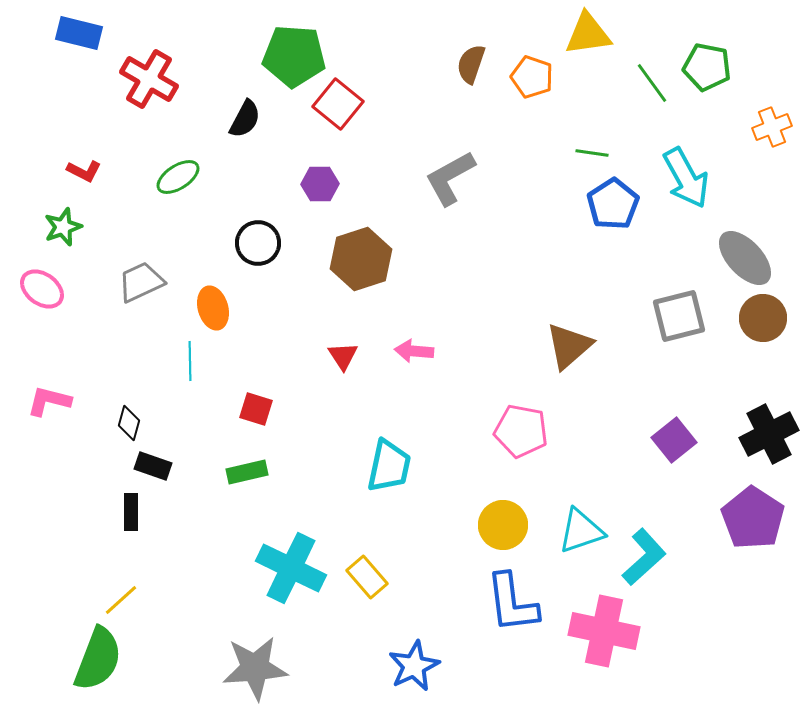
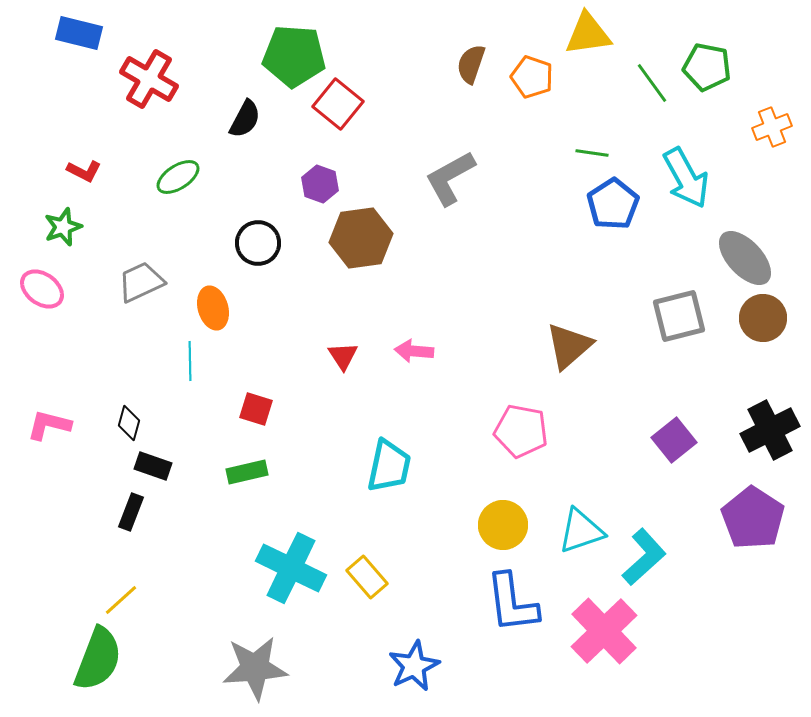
purple hexagon at (320, 184): rotated 21 degrees clockwise
brown hexagon at (361, 259): moved 21 px up; rotated 10 degrees clockwise
pink L-shape at (49, 401): moved 24 px down
black cross at (769, 434): moved 1 px right, 4 px up
black rectangle at (131, 512): rotated 21 degrees clockwise
pink cross at (604, 631): rotated 34 degrees clockwise
